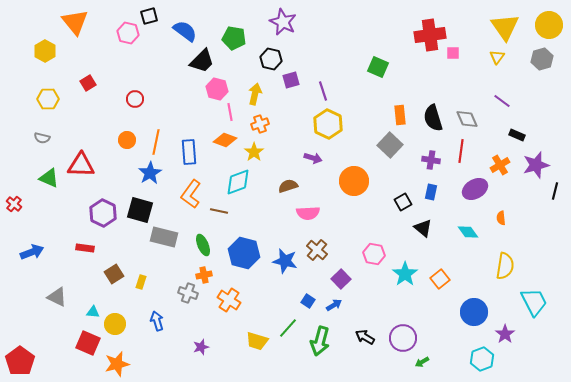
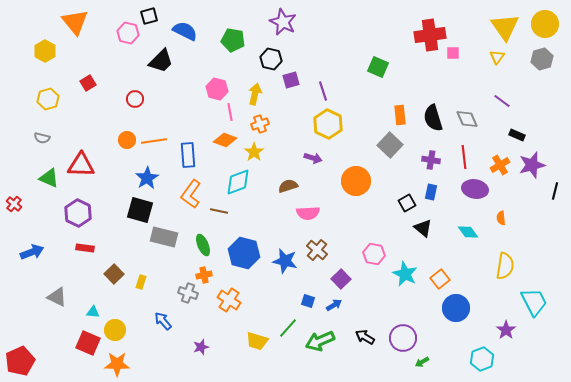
yellow circle at (549, 25): moved 4 px left, 1 px up
blue semicircle at (185, 31): rotated 10 degrees counterclockwise
green pentagon at (234, 38): moved 1 px left, 2 px down
black trapezoid at (202, 61): moved 41 px left
yellow hexagon at (48, 99): rotated 15 degrees counterclockwise
orange line at (156, 142): moved 2 px left, 1 px up; rotated 70 degrees clockwise
red line at (461, 151): moved 3 px right, 6 px down; rotated 15 degrees counterclockwise
blue rectangle at (189, 152): moved 1 px left, 3 px down
purple star at (536, 165): moved 4 px left
blue star at (150, 173): moved 3 px left, 5 px down
orange circle at (354, 181): moved 2 px right
purple ellipse at (475, 189): rotated 40 degrees clockwise
black square at (403, 202): moved 4 px right, 1 px down
purple hexagon at (103, 213): moved 25 px left
brown square at (114, 274): rotated 12 degrees counterclockwise
cyan star at (405, 274): rotated 10 degrees counterclockwise
blue square at (308, 301): rotated 16 degrees counterclockwise
blue circle at (474, 312): moved 18 px left, 4 px up
blue arrow at (157, 321): moved 6 px right; rotated 24 degrees counterclockwise
yellow circle at (115, 324): moved 6 px down
purple star at (505, 334): moved 1 px right, 4 px up
green arrow at (320, 341): rotated 52 degrees clockwise
red pentagon at (20, 361): rotated 12 degrees clockwise
orange star at (117, 364): rotated 15 degrees clockwise
